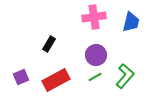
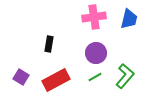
blue trapezoid: moved 2 px left, 3 px up
black rectangle: rotated 21 degrees counterclockwise
purple circle: moved 2 px up
purple square: rotated 35 degrees counterclockwise
